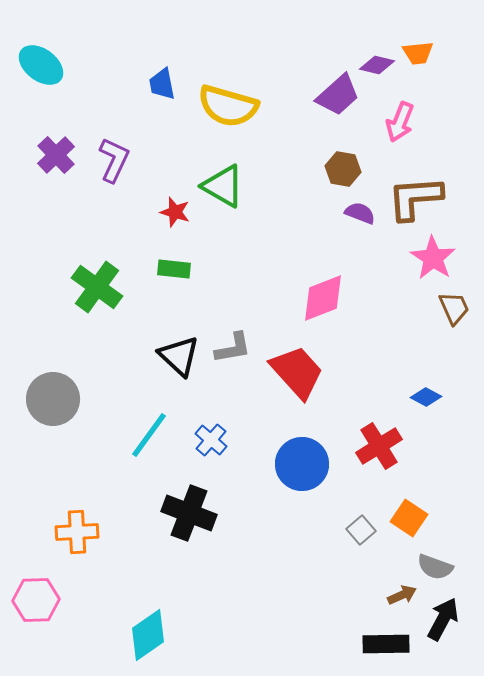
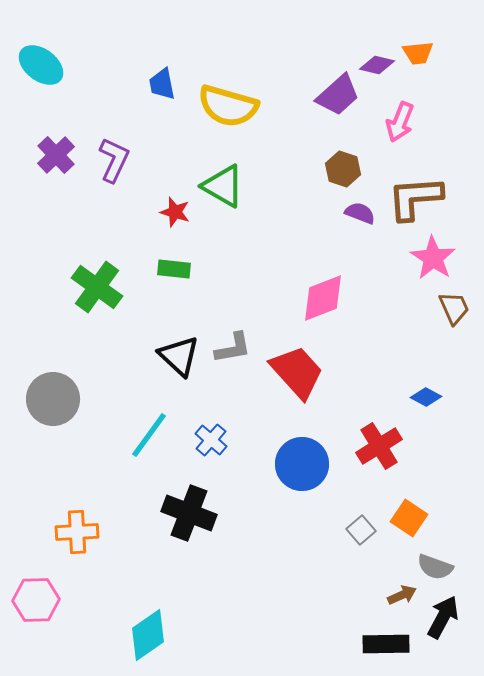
brown hexagon: rotated 8 degrees clockwise
black arrow: moved 2 px up
